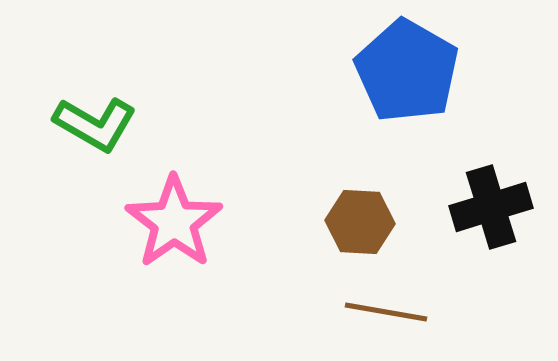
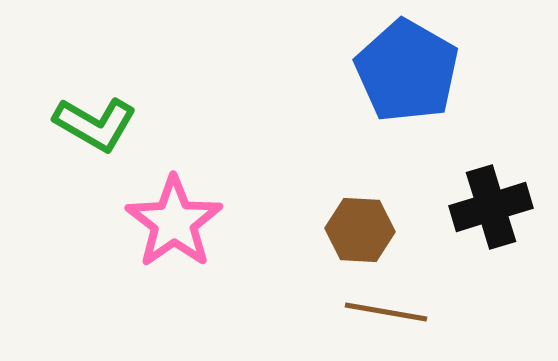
brown hexagon: moved 8 px down
